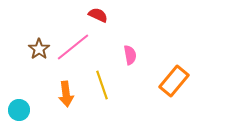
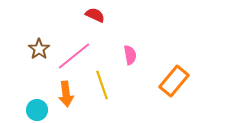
red semicircle: moved 3 px left
pink line: moved 1 px right, 9 px down
cyan circle: moved 18 px right
